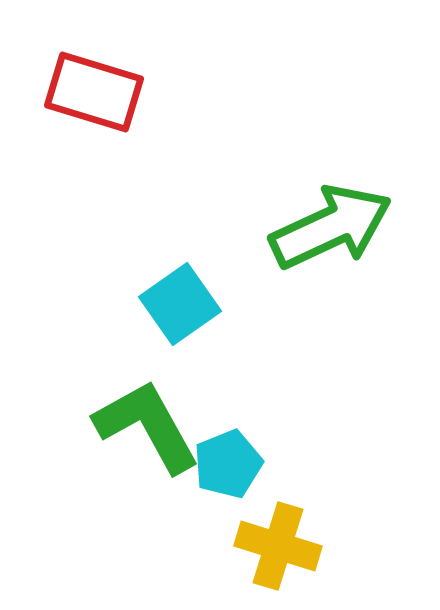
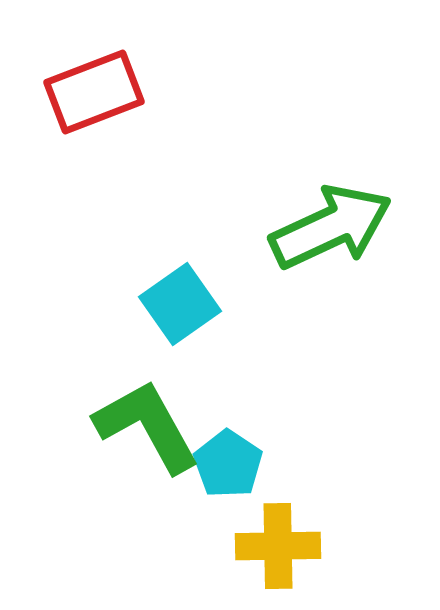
red rectangle: rotated 38 degrees counterclockwise
cyan pentagon: rotated 16 degrees counterclockwise
yellow cross: rotated 18 degrees counterclockwise
